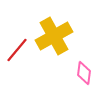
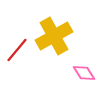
pink diamond: rotated 40 degrees counterclockwise
